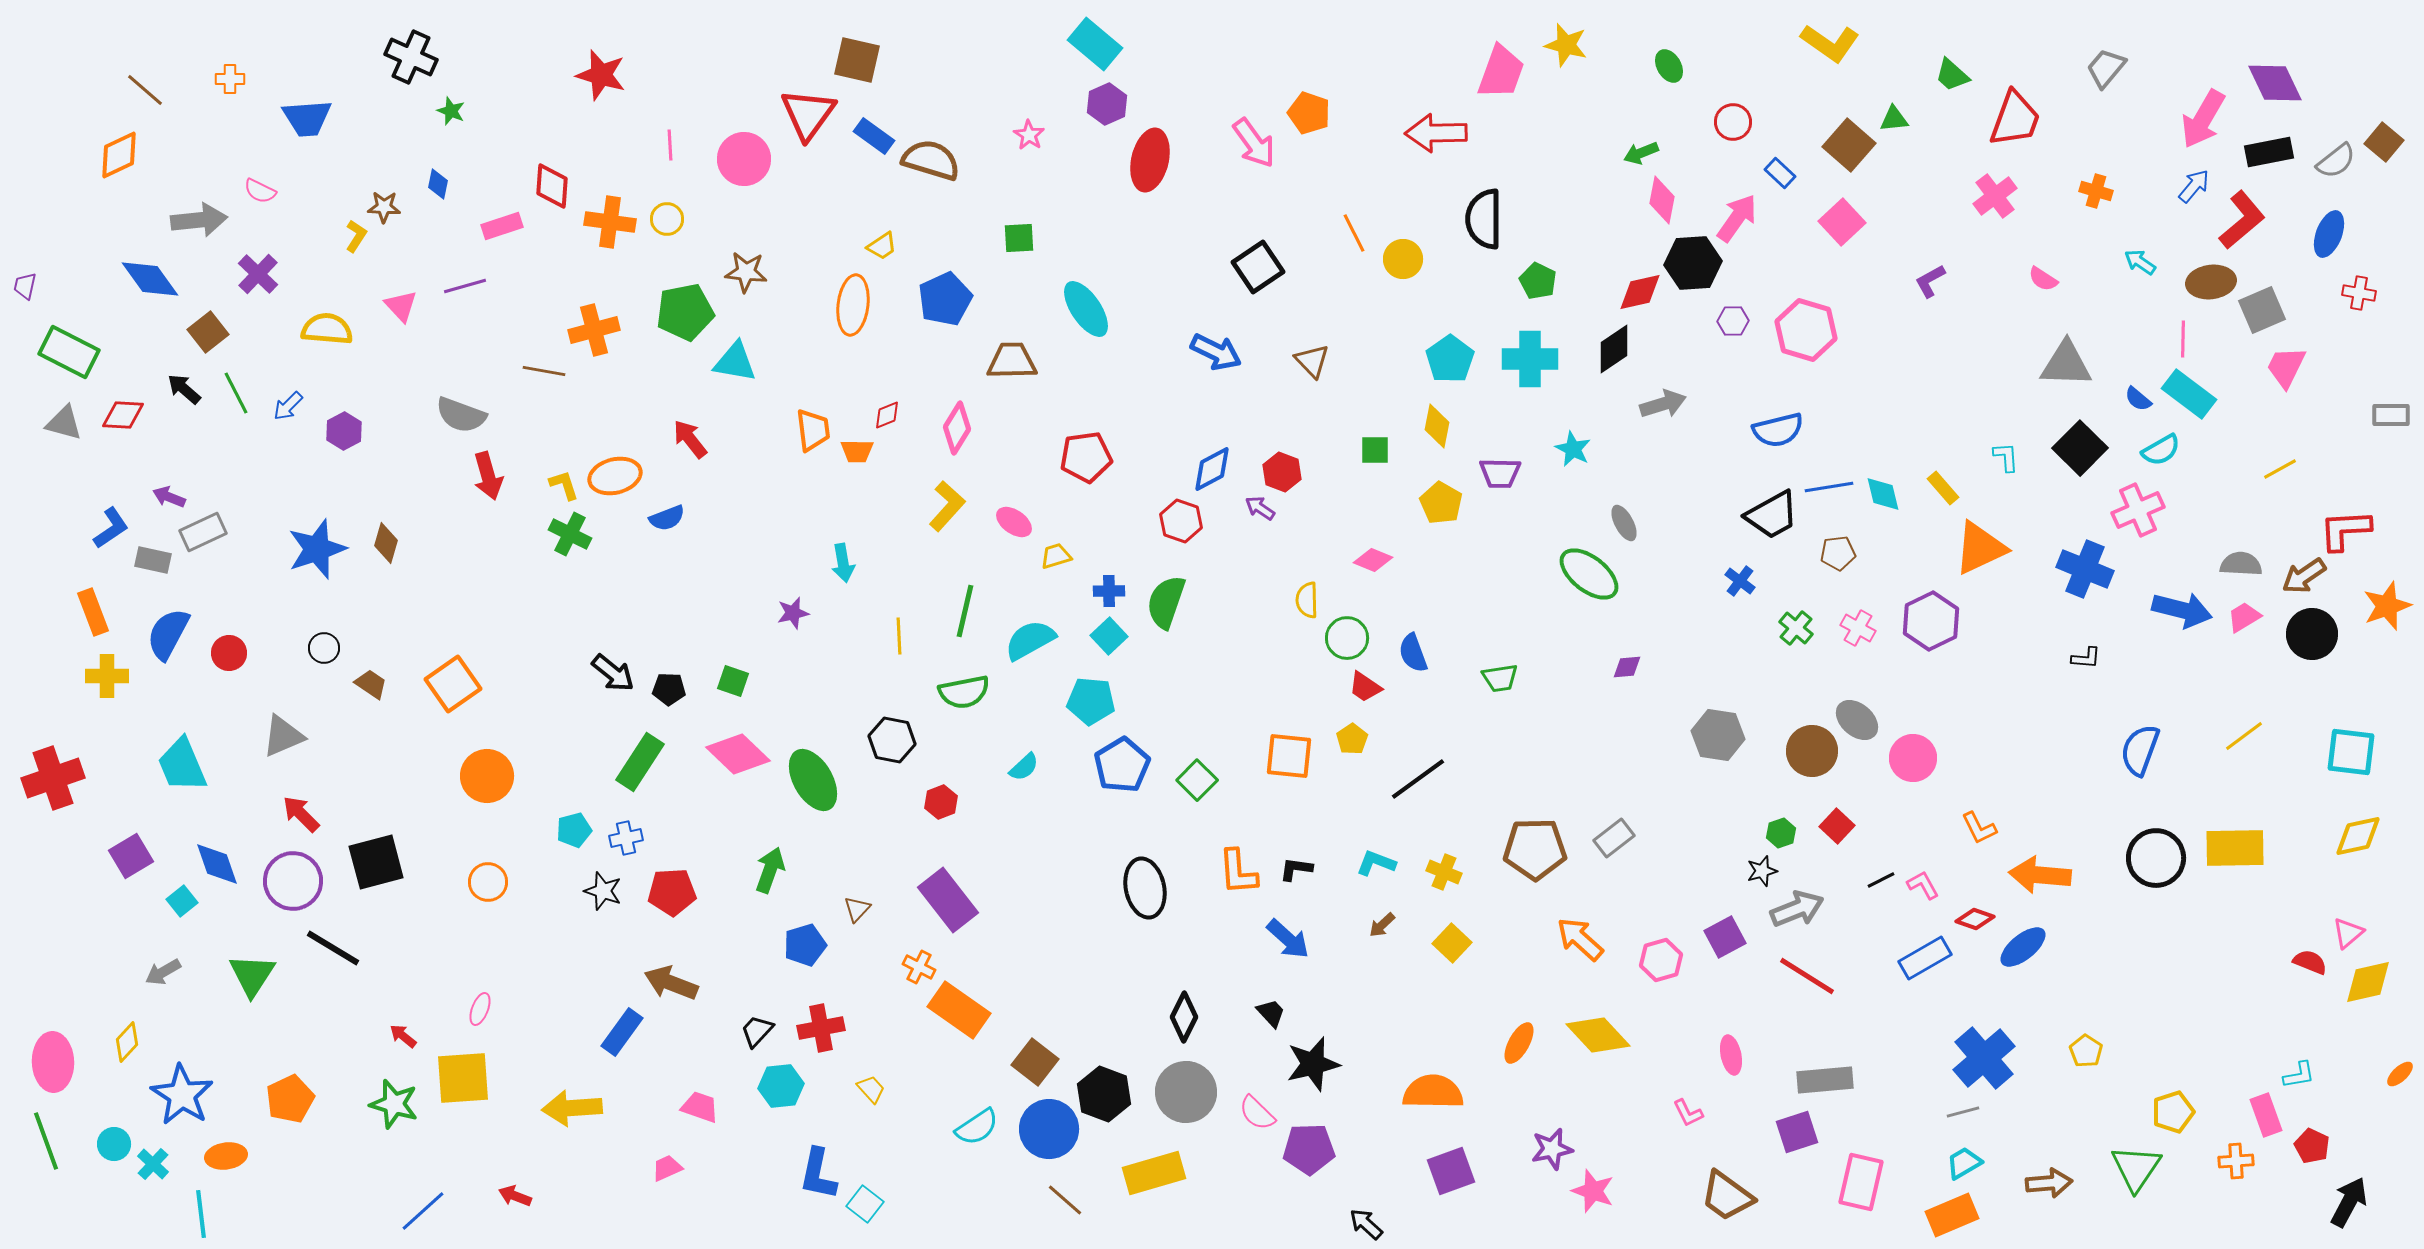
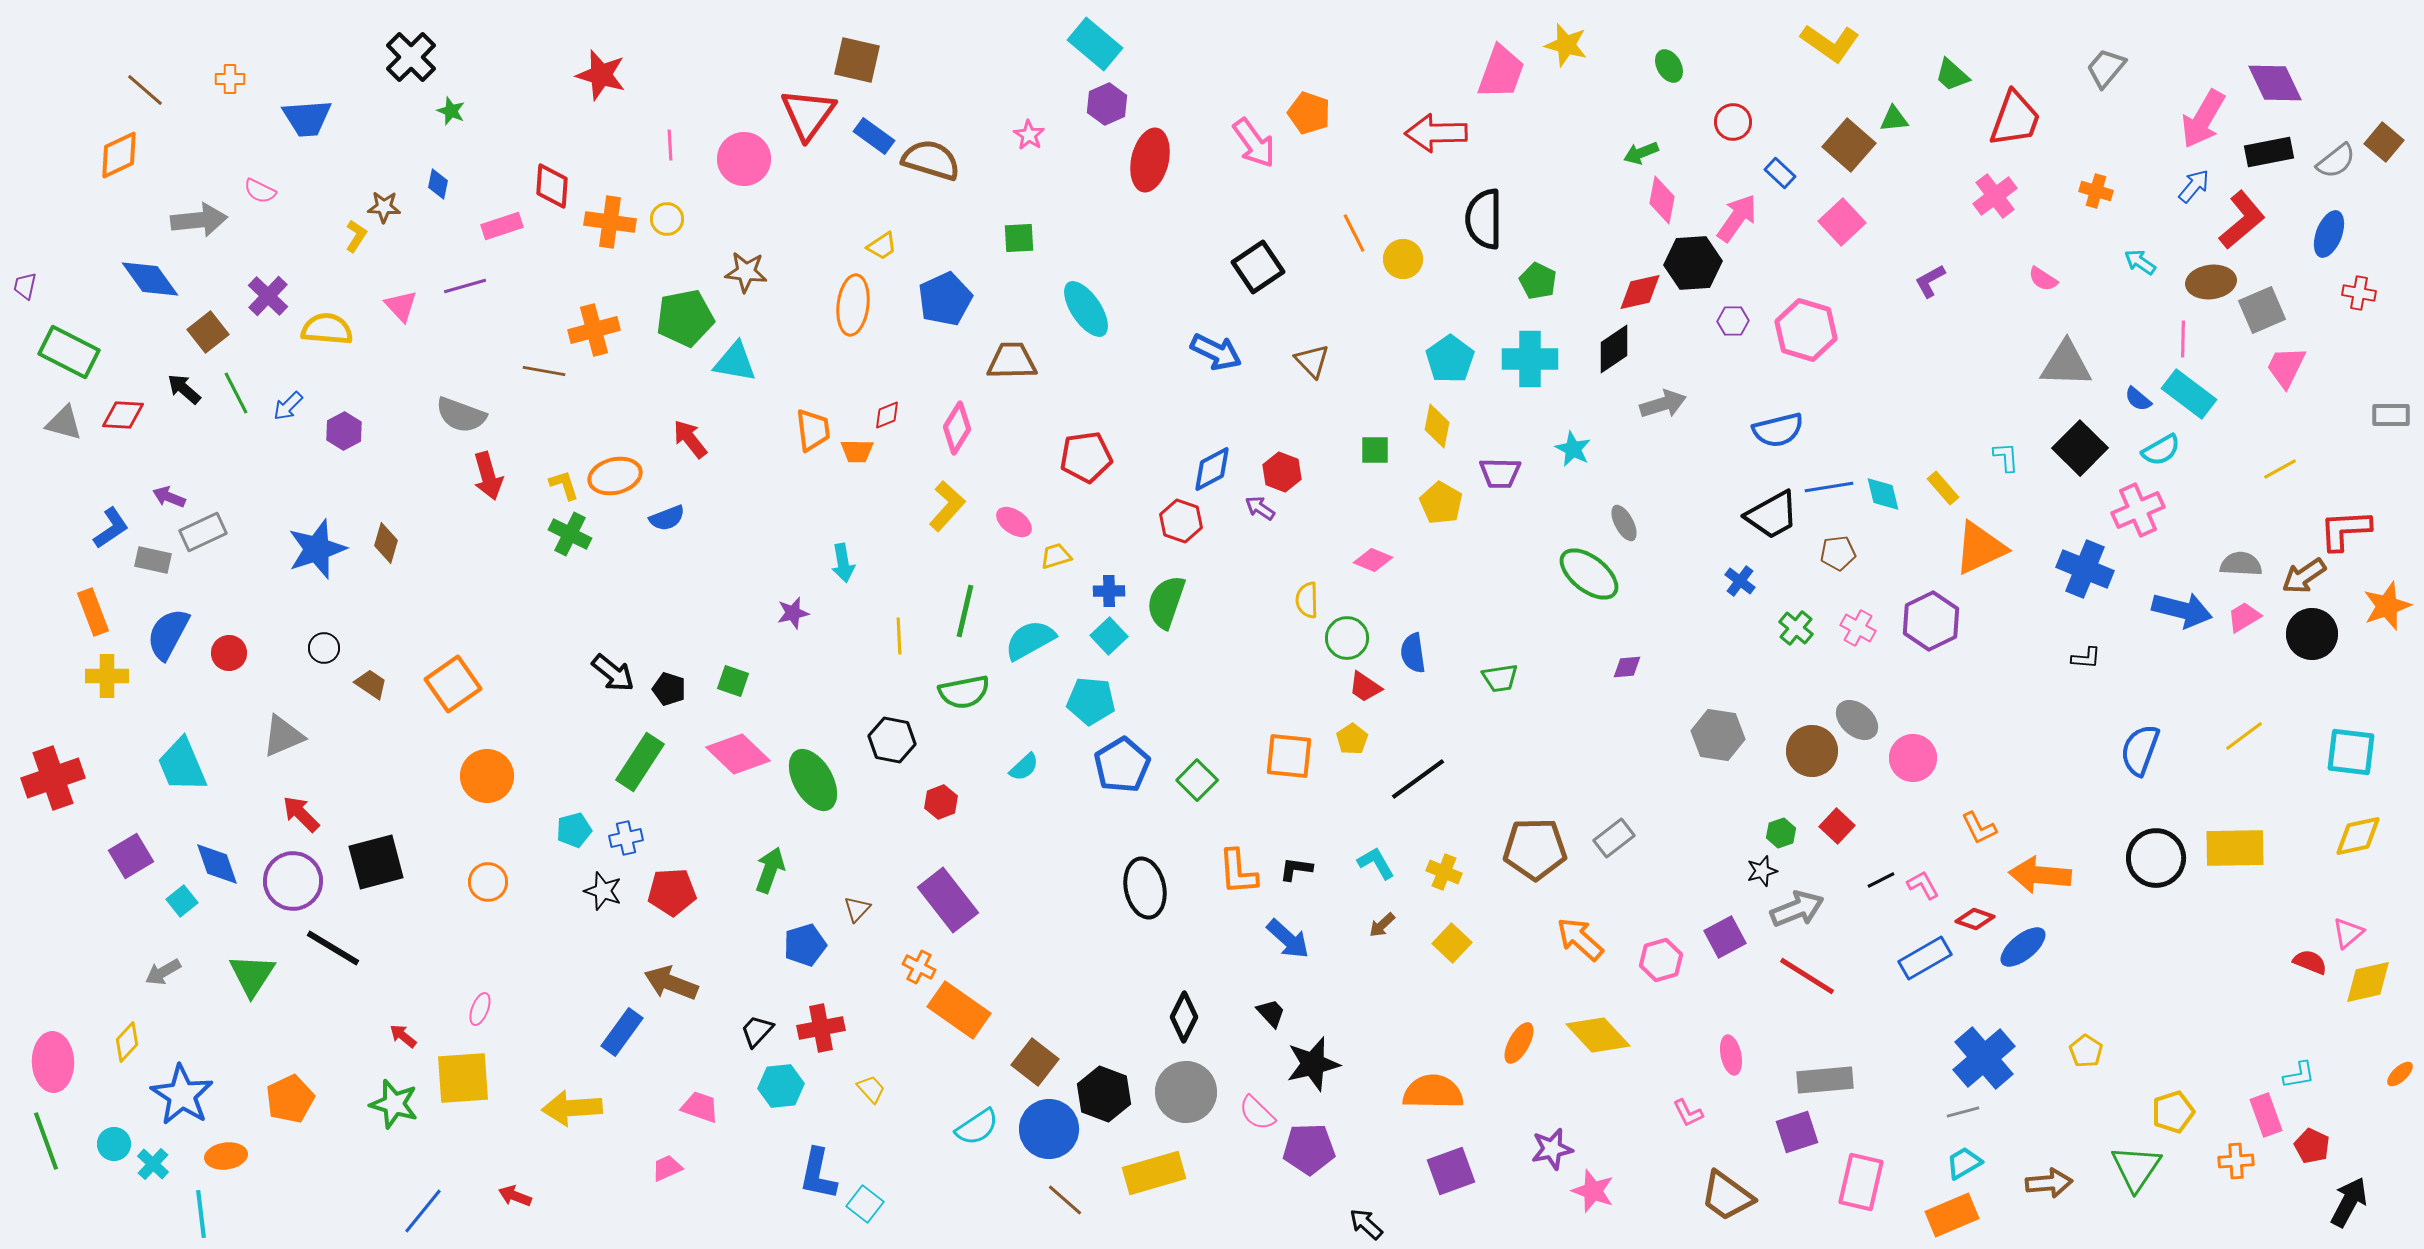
black cross at (411, 57): rotated 21 degrees clockwise
purple cross at (258, 274): moved 10 px right, 22 px down
green pentagon at (685, 312): moved 6 px down
blue semicircle at (1413, 653): rotated 12 degrees clockwise
black pentagon at (669, 689): rotated 16 degrees clockwise
cyan L-shape at (1376, 863): rotated 39 degrees clockwise
blue line at (423, 1211): rotated 9 degrees counterclockwise
